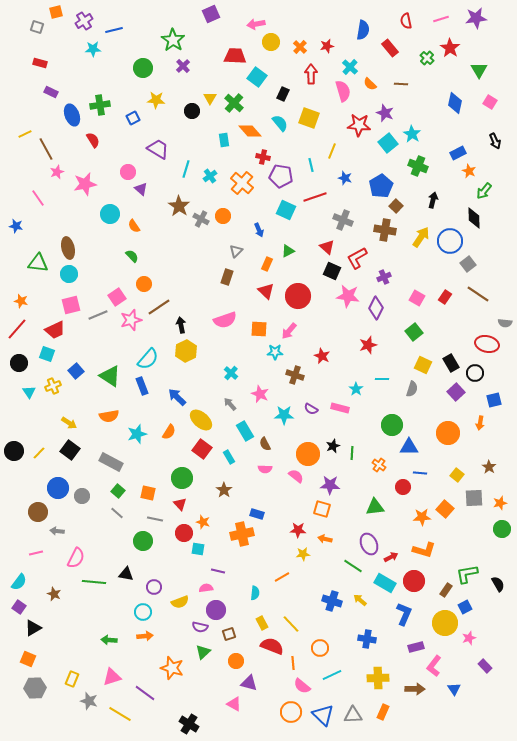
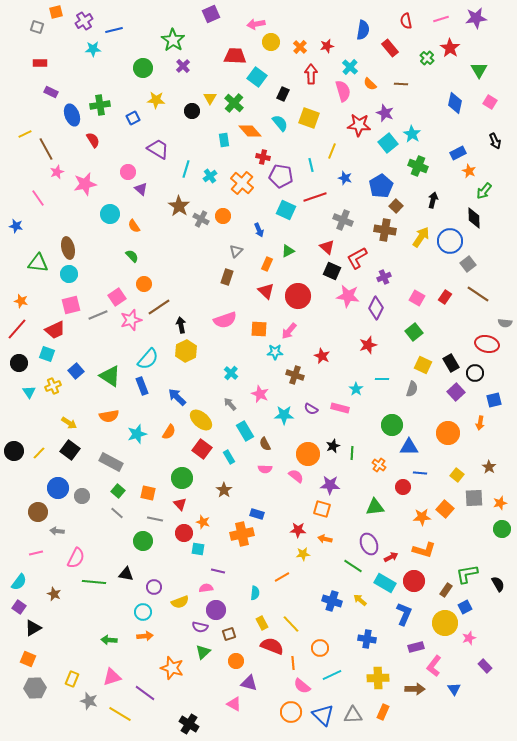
red rectangle at (40, 63): rotated 16 degrees counterclockwise
